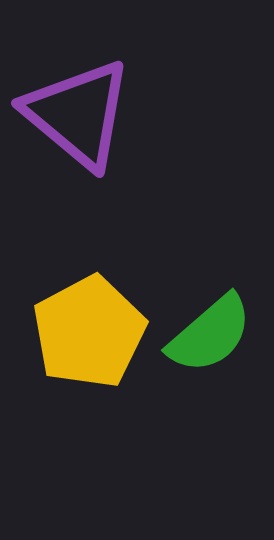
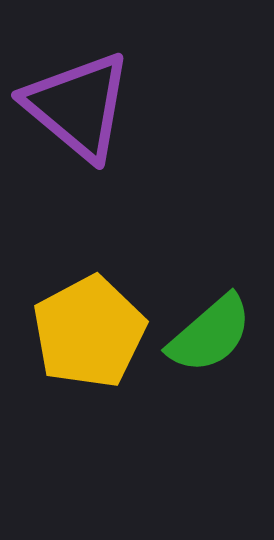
purple triangle: moved 8 px up
